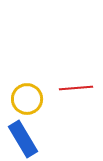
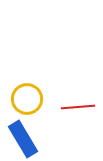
red line: moved 2 px right, 19 px down
